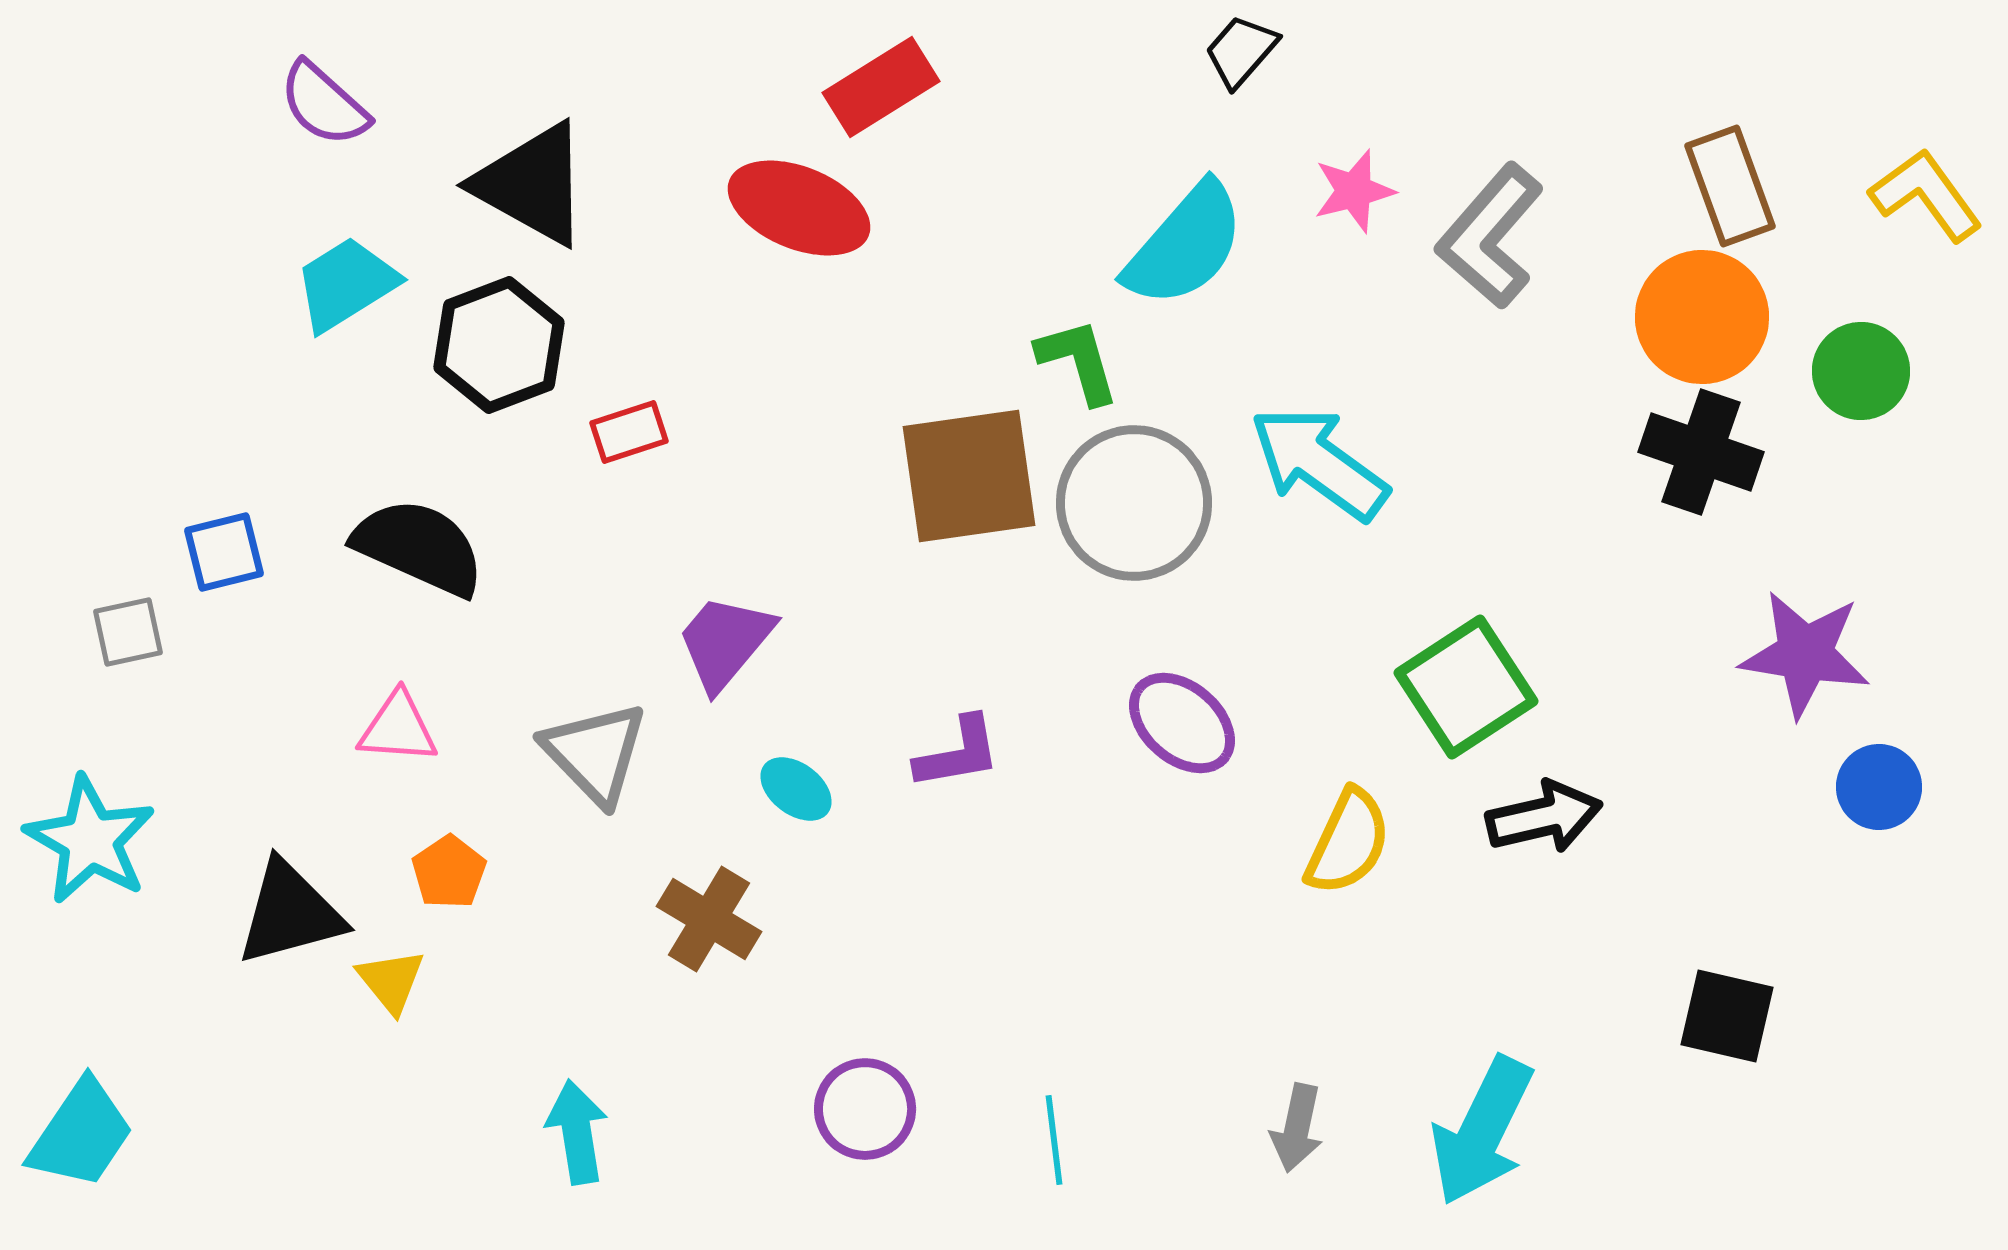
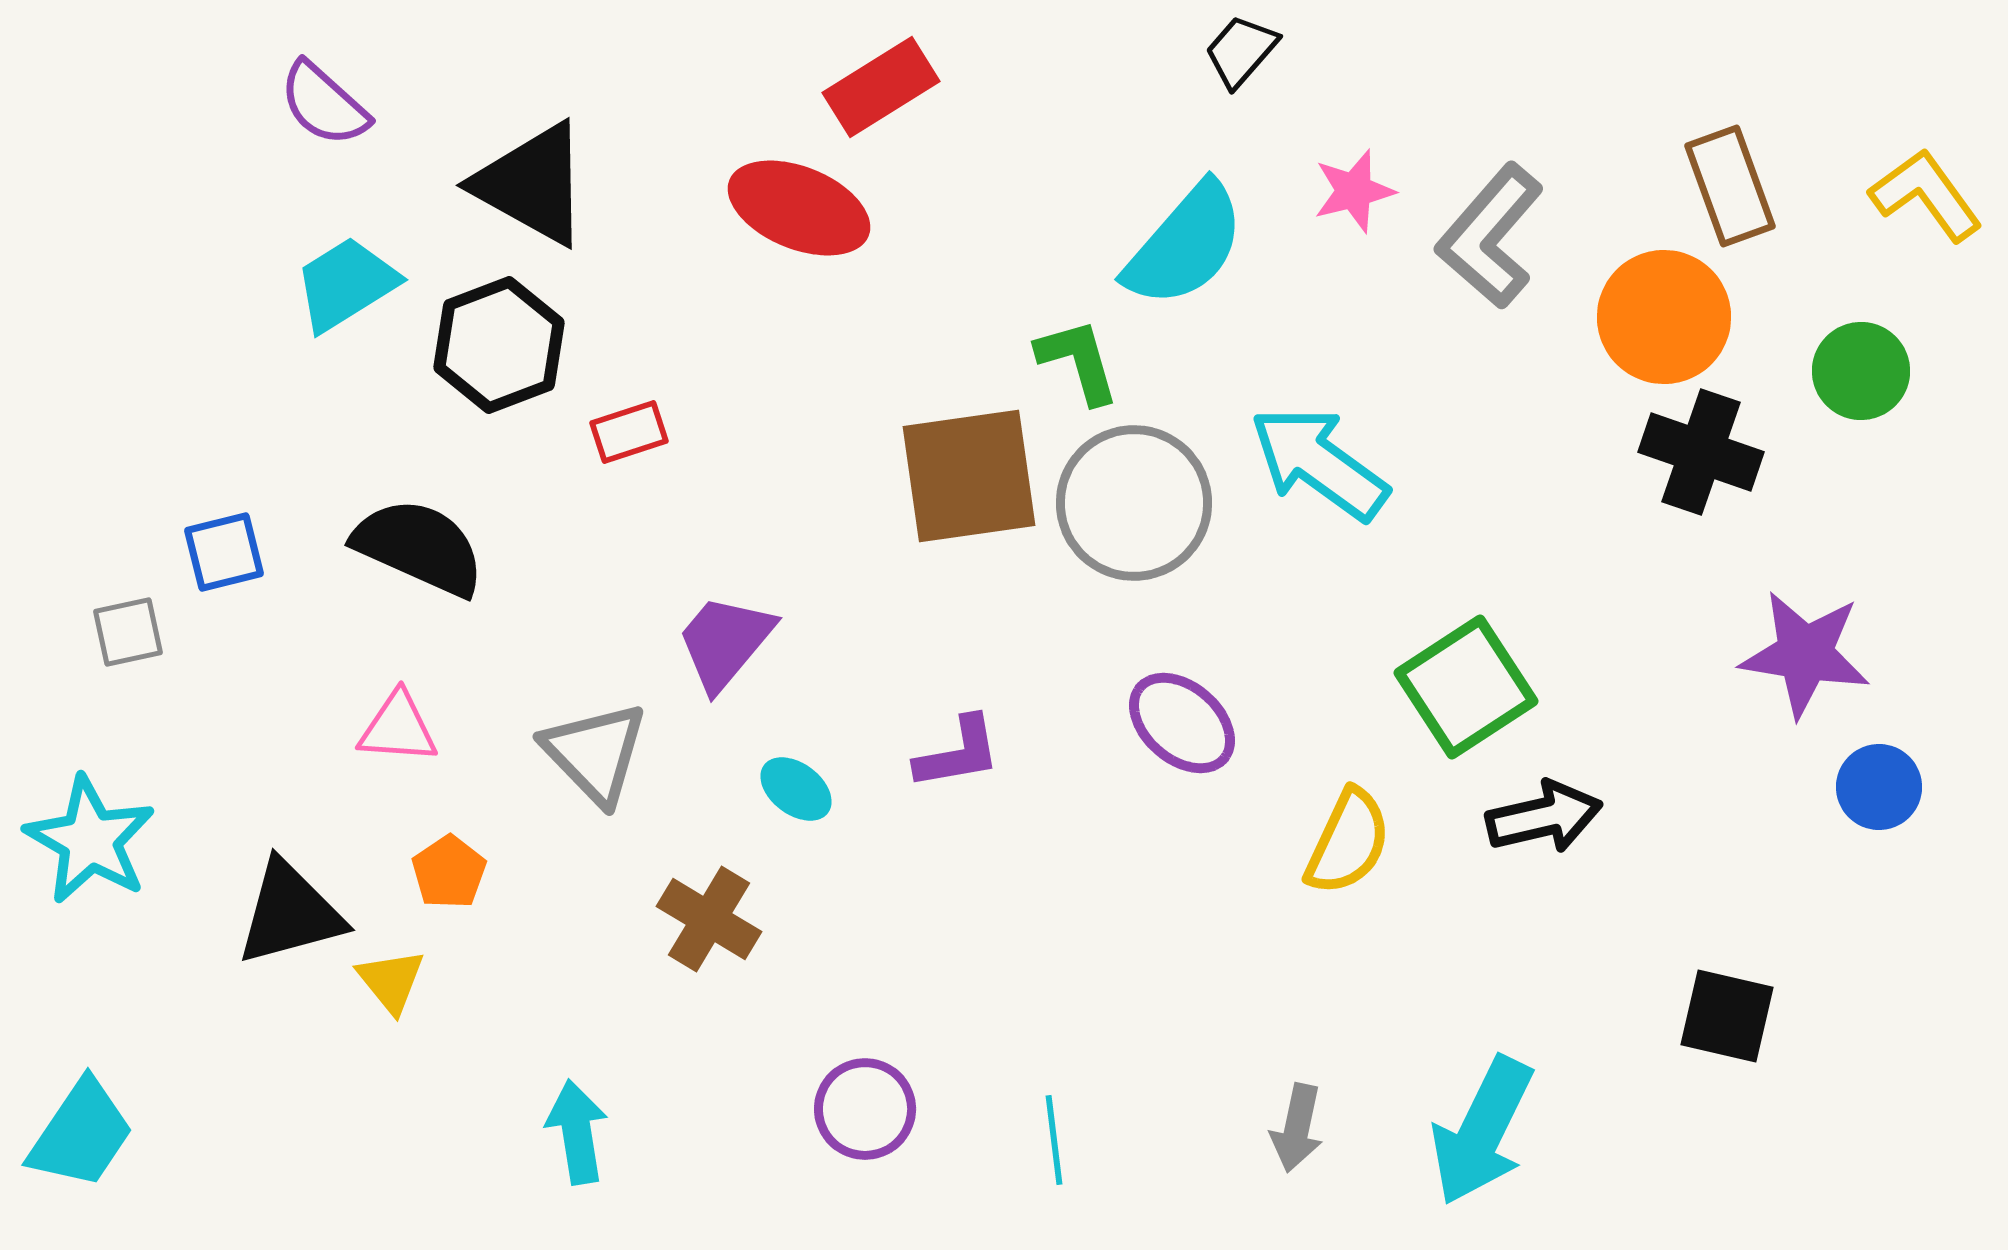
orange circle at (1702, 317): moved 38 px left
